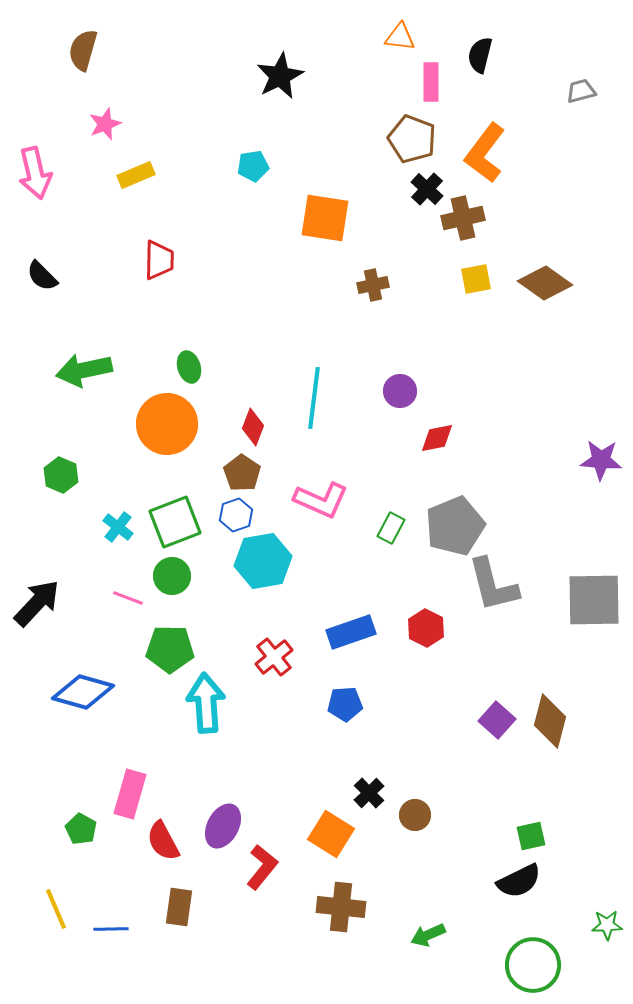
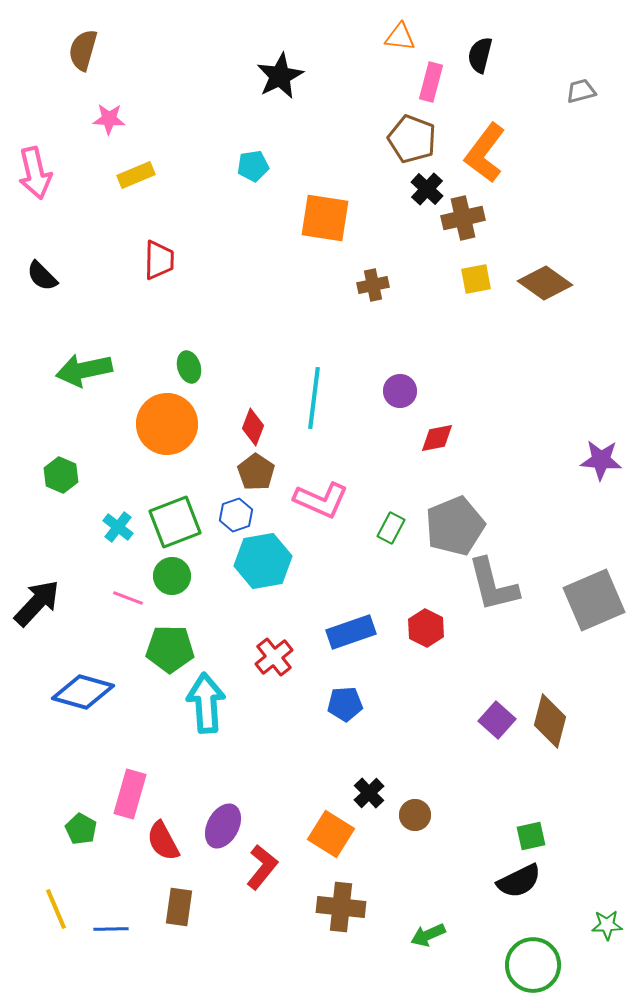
pink rectangle at (431, 82): rotated 15 degrees clockwise
pink star at (105, 124): moved 4 px right, 5 px up; rotated 24 degrees clockwise
brown pentagon at (242, 473): moved 14 px right, 1 px up
gray square at (594, 600): rotated 22 degrees counterclockwise
